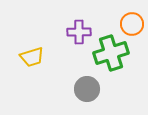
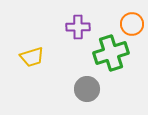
purple cross: moved 1 px left, 5 px up
